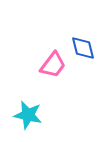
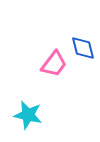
pink trapezoid: moved 1 px right, 1 px up
